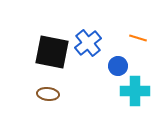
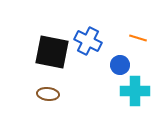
blue cross: moved 2 px up; rotated 24 degrees counterclockwise
blue circle: moved 2 px right, 1 px up
